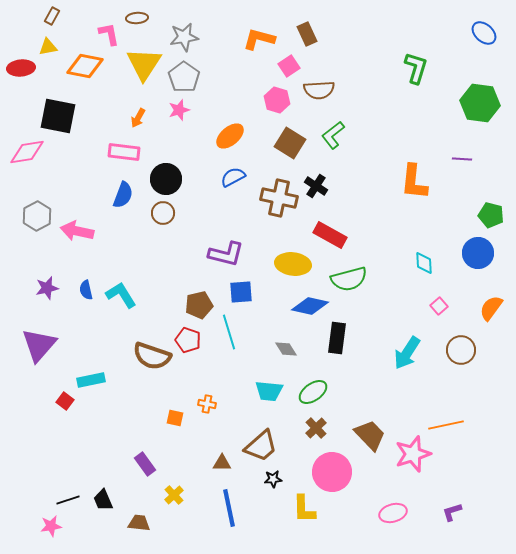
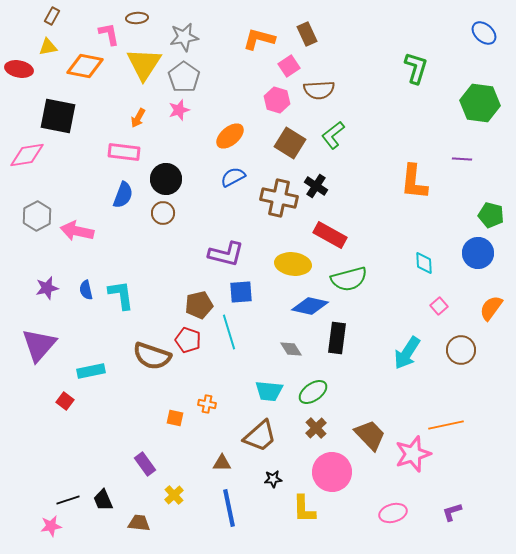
red ellipse at (21, 68): moved 2 px left, 1 px down; rotated 16 degrees clockwise
pink diamond at (27, 152): moved 3 px down
cyan L-shape at (121, 295): rotated 24 degrees clockwise
gray diamond at (286, 349): moved 5 px right
cyan rectangle at (91, 380): moved 9 px up
brown trapezoid at (261, 446): moved 1 px left, 10 px up
